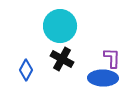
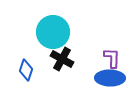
cyan circle: moved 7 px left, 6 px down
blue diamond: rotated 10 degrees counterclockwise
blue ellipse: moved 7 px right
